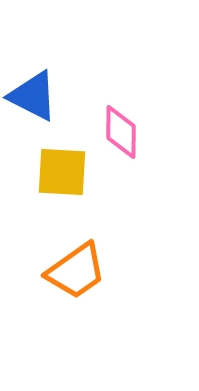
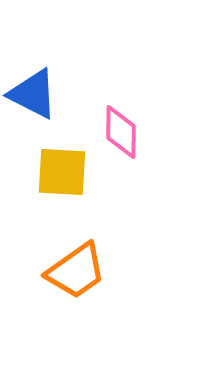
blue triangle: moved 2 px up
